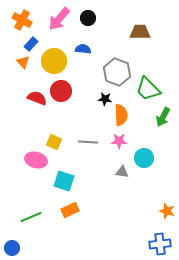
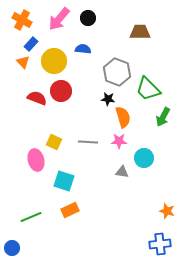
black star: moved 3 px right
orange semicircle: moved 2 px right, 2 px down; rotated 15 degrees counterclockwise
pink ellipse: rotated 60 degrees clockwise
